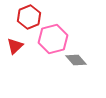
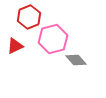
red triangle: rotated 18 degrees clockwise
